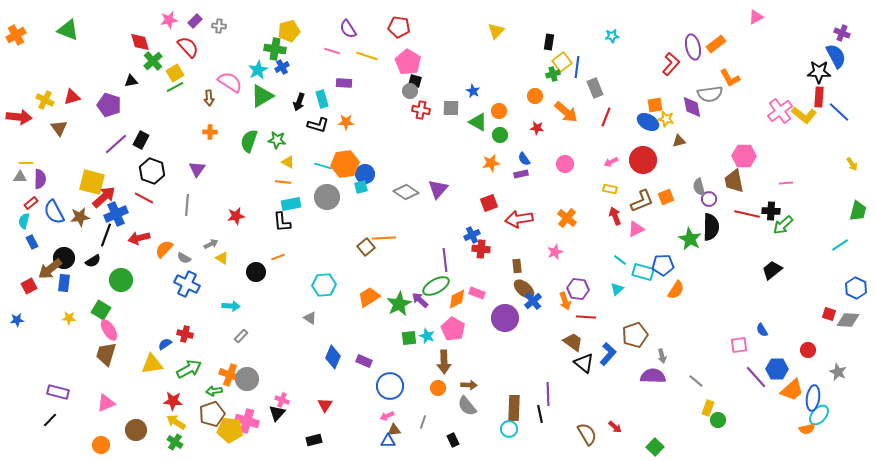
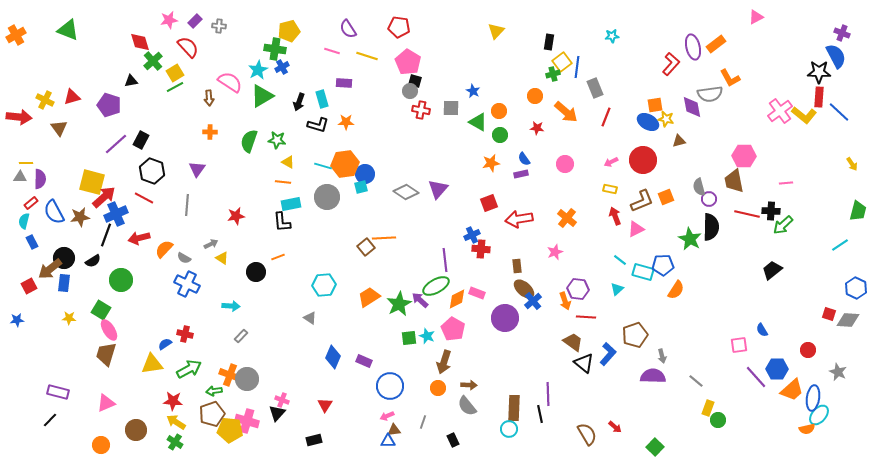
brown arrow at (444, 362): rotated 20 degrees clockwise
